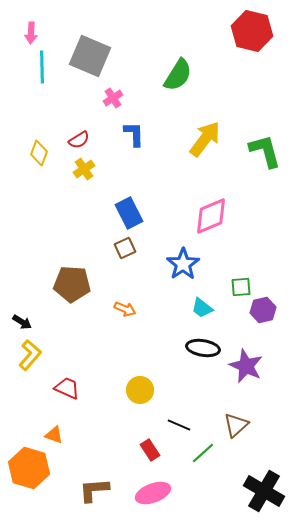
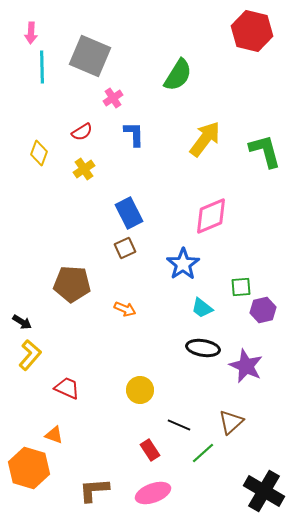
red semicircle: moved 3 px right, 8 px up
brown triangle: moved 5 px left, 3 px up
